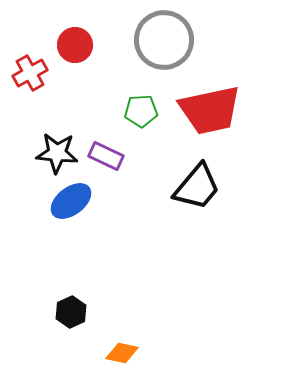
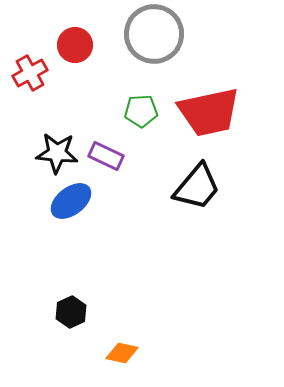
gray circle: moved 10 px left, 6 px up
red trapezoid: moved 1 px left, 2 px down
